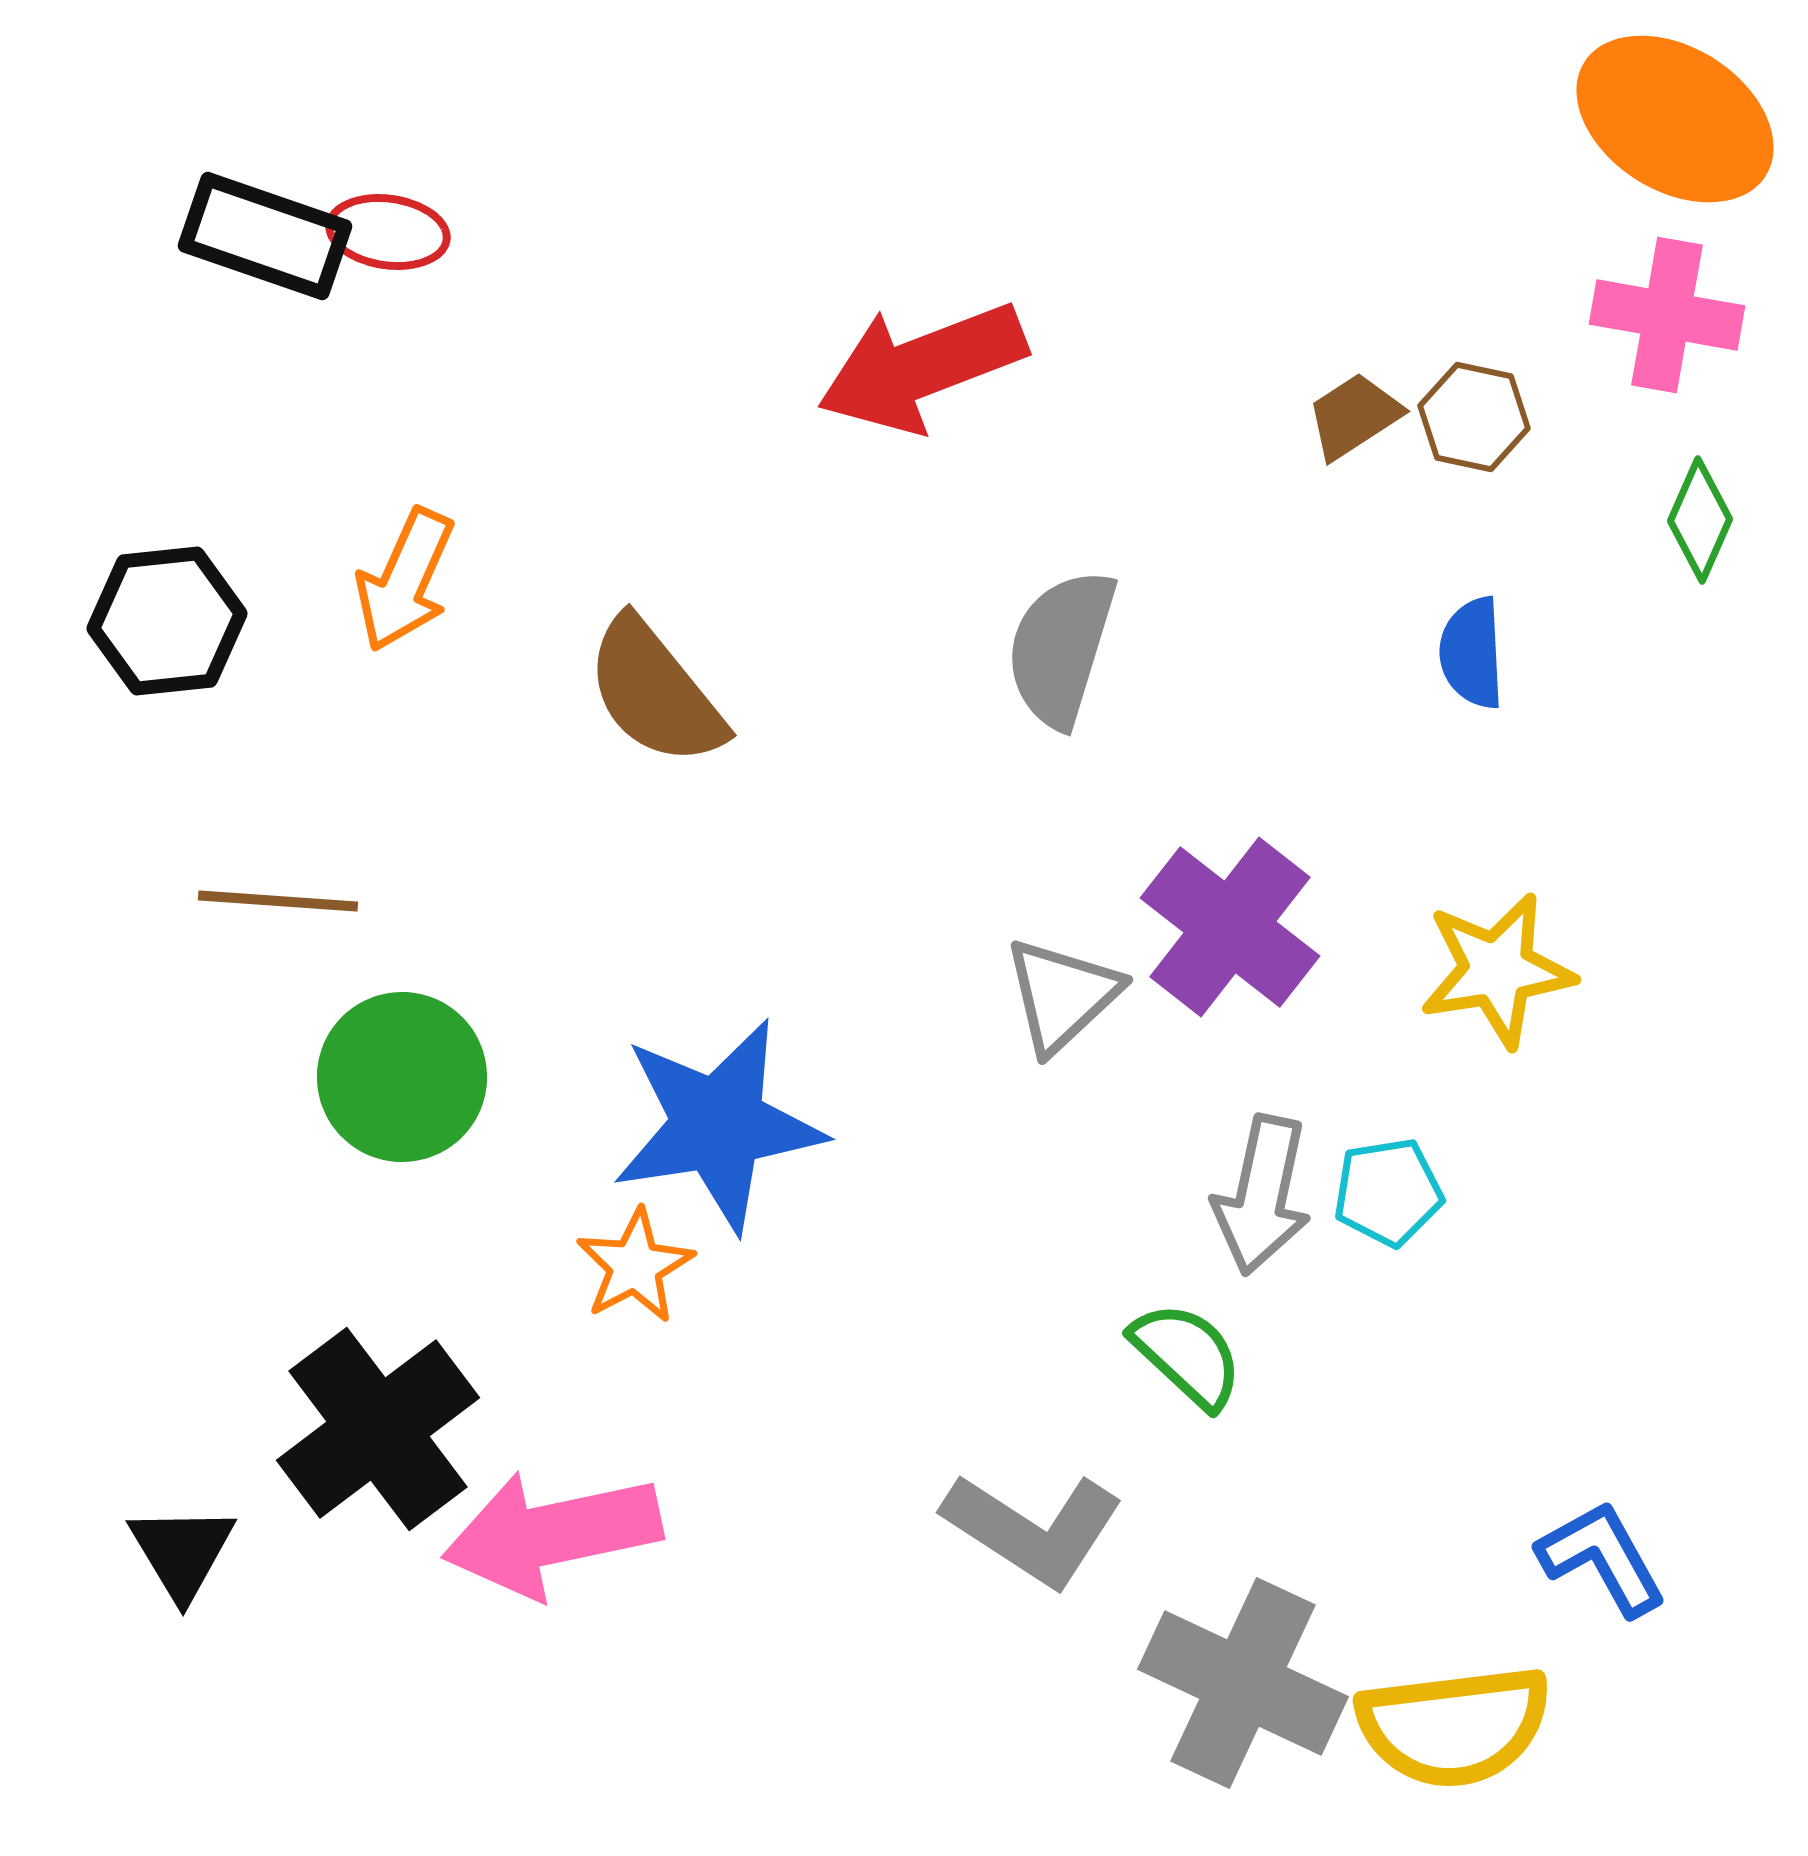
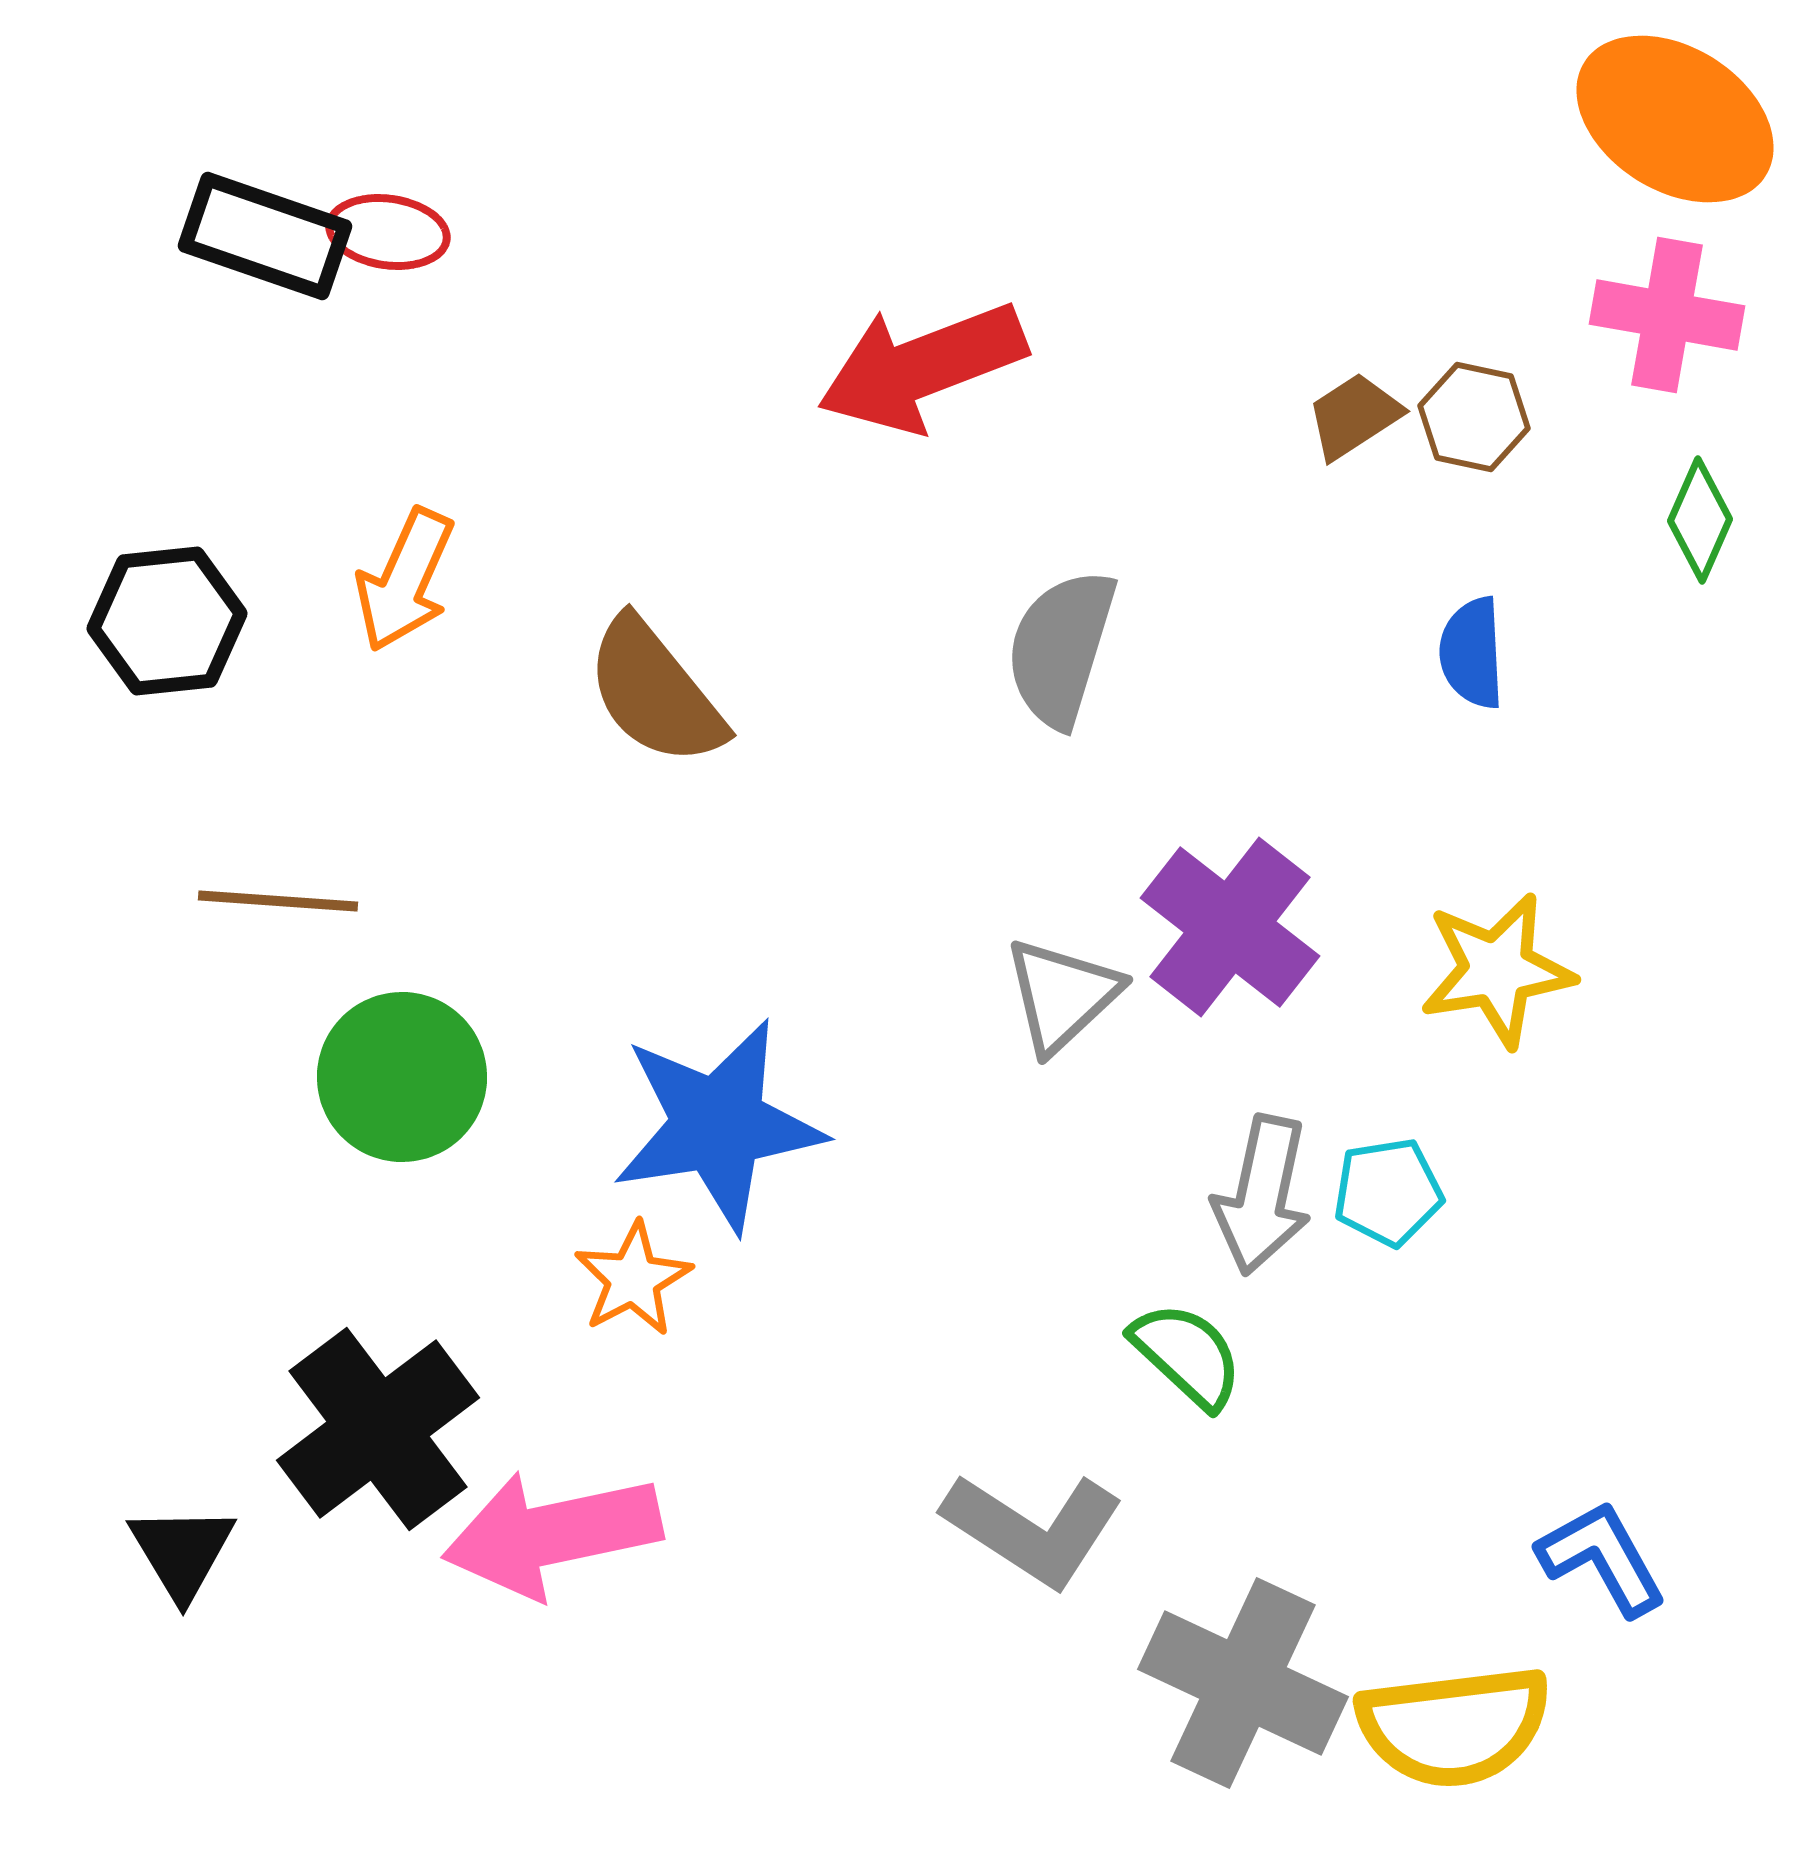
orange star: moved 2 px left, 13 px down
